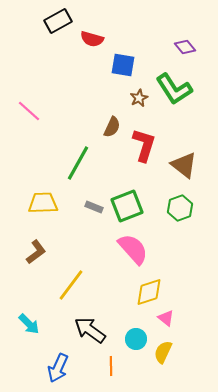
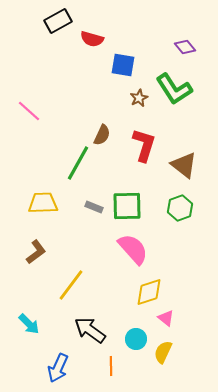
brown semicircle: moved 10 px left, 8 px down
green square: rotated 20 degrees clockwise
